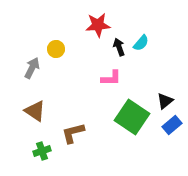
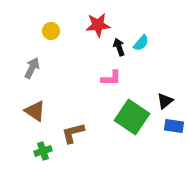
yellow circle: moved 5 px left, 18 px up
blue rectangle: moved 2 px right, 1 px down; rotated 48 degrees clockwise
green cross: moved 1 px right
